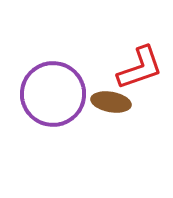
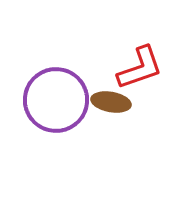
purple circle: moved 3 px right, 6 px down
